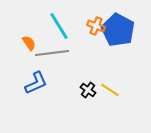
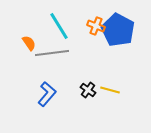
blue L-shape: moved 11 px right, 11 px down; rotated 25 degrees counterclockwise
yellow line: rotated 18 degrees counterclockwise
